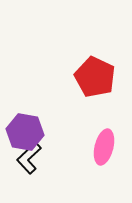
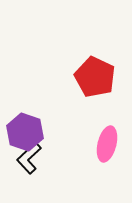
purple hexagon: rotated 9 degrees clockwise
pink ellipse: moved 3 px right, 3 px up
